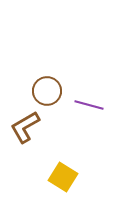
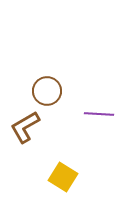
purple line: moved 10 px right, 9 px down; rotated 12 degrees counterclockwise
